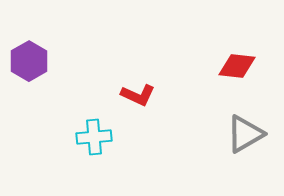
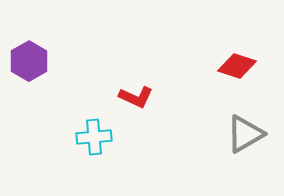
red diamond: rotated 12 degrees clockwise
red L-shape: moved 2 px left, 2 px down
